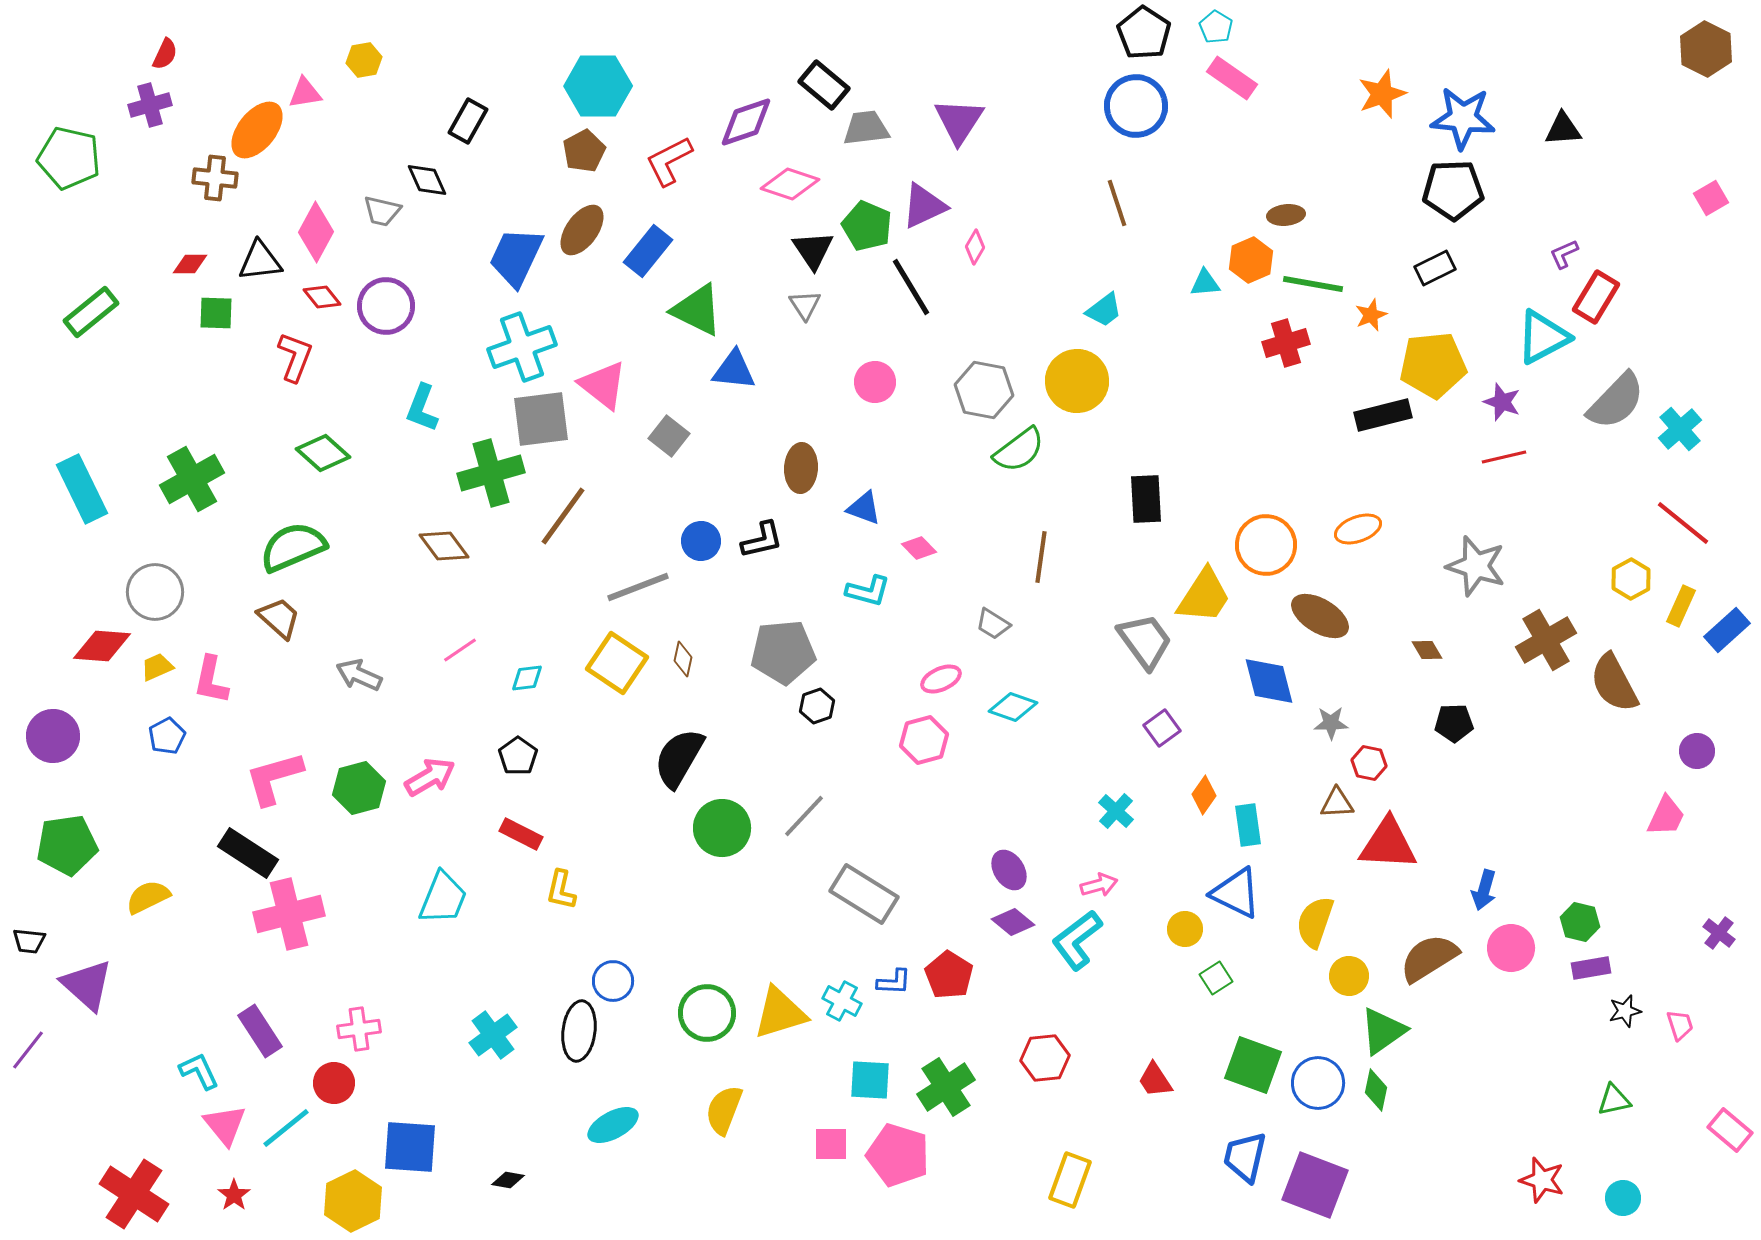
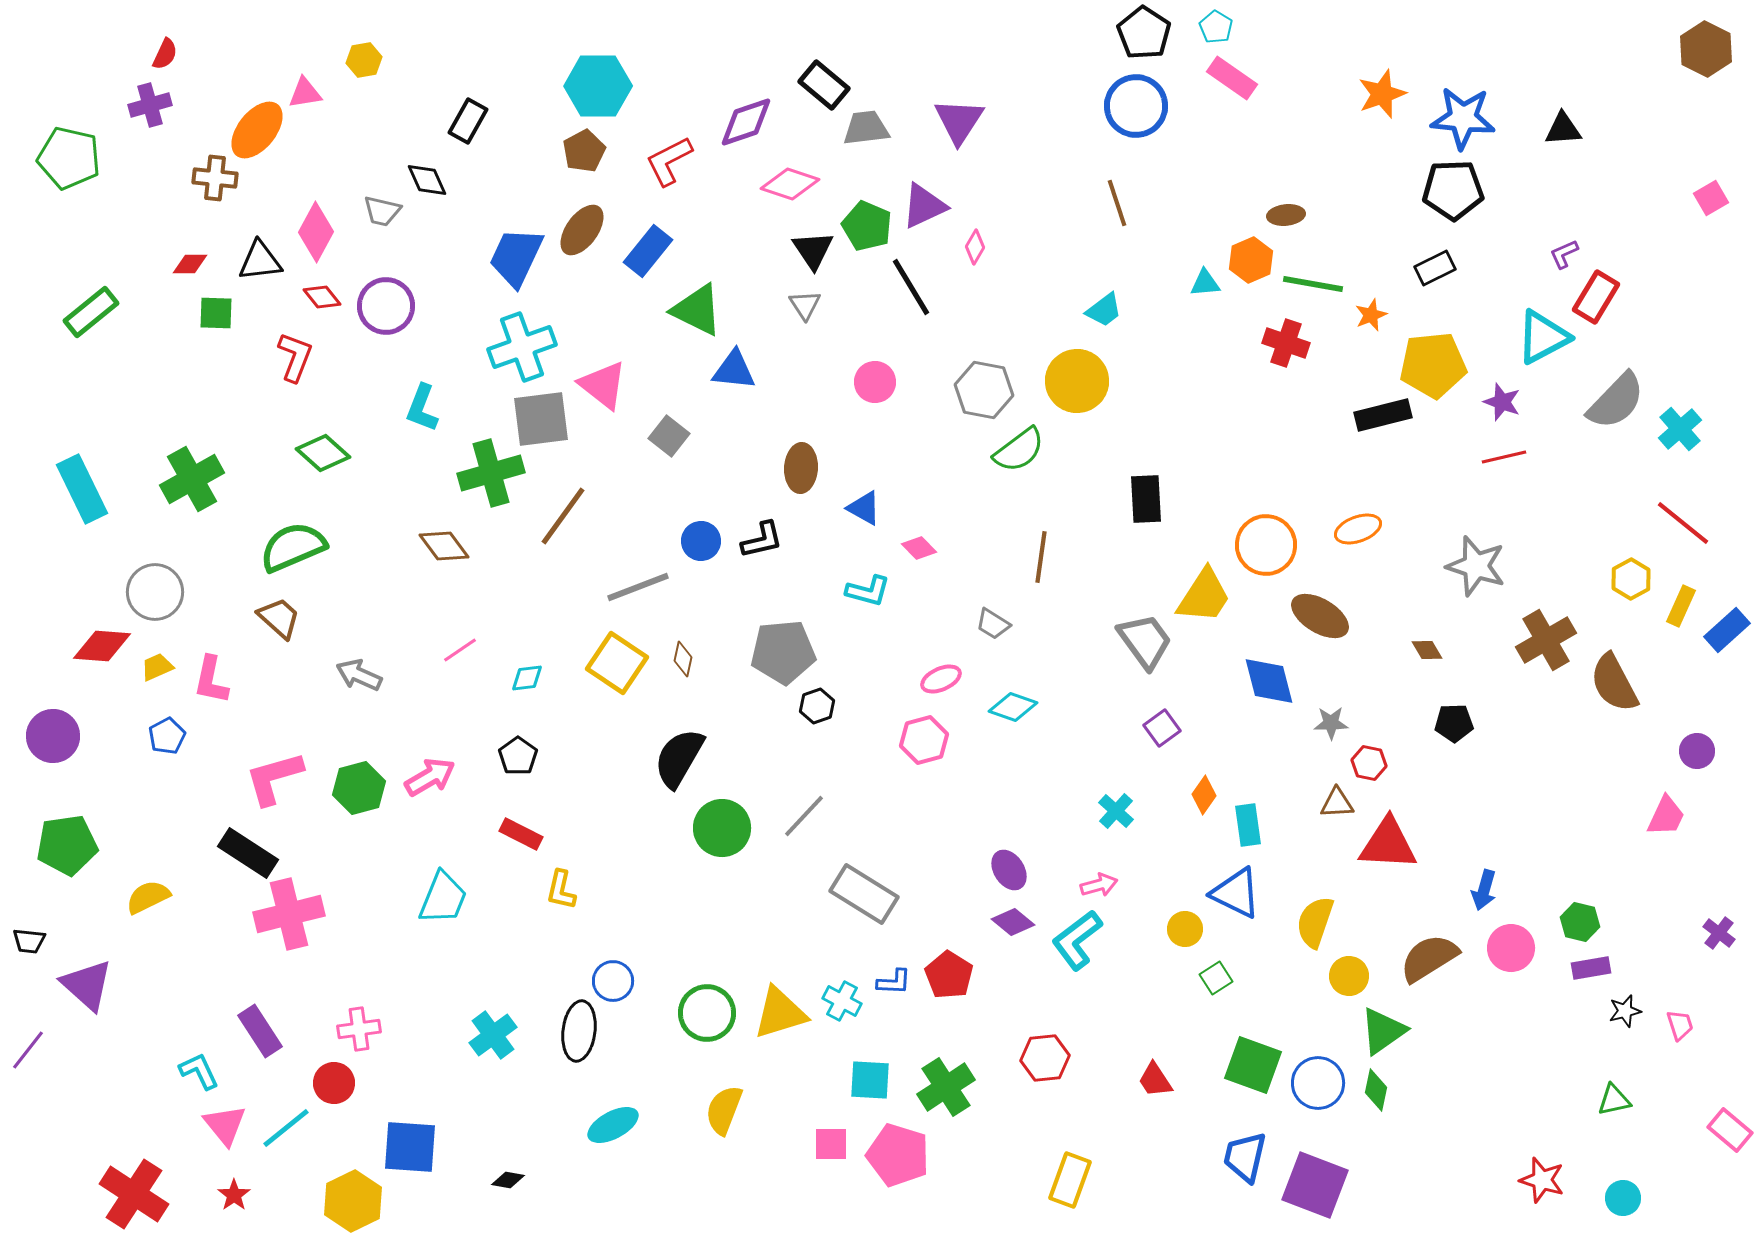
red cross at (1286, 343): rotated 36 degrees clockwise
blue triangle at (864, 508): rotated 9 degrees clockwise
